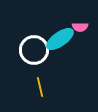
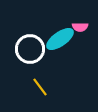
white circle: moved 4 px left, 1 px up
yellow line: rotated 24 degrees counterclockwise
